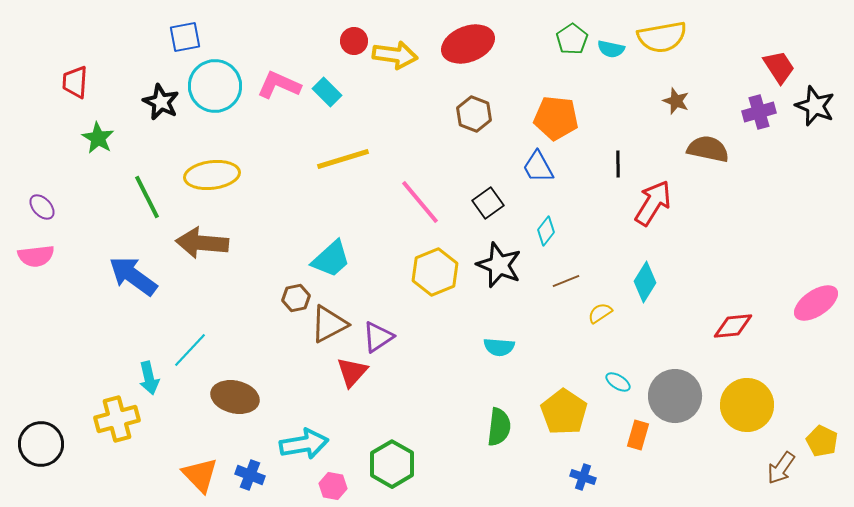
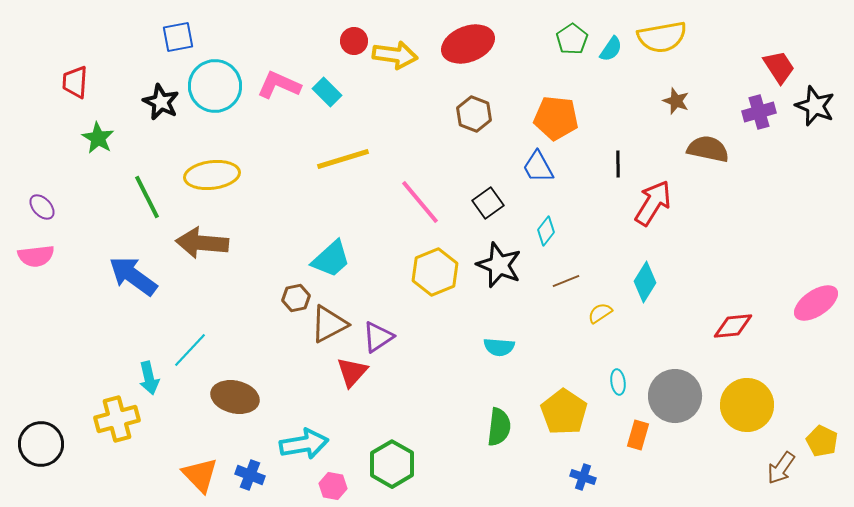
blue square at (185, 37): moved 7 px left
cyan semicircle at (611, 49): rotated 68 degrees counterclockwise
cyan ellipse at (618, 382): rotated 50 degrees clockwise
